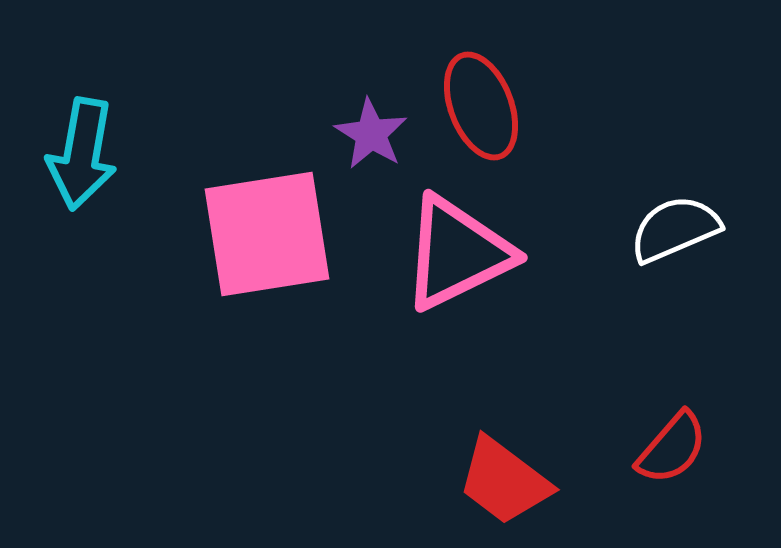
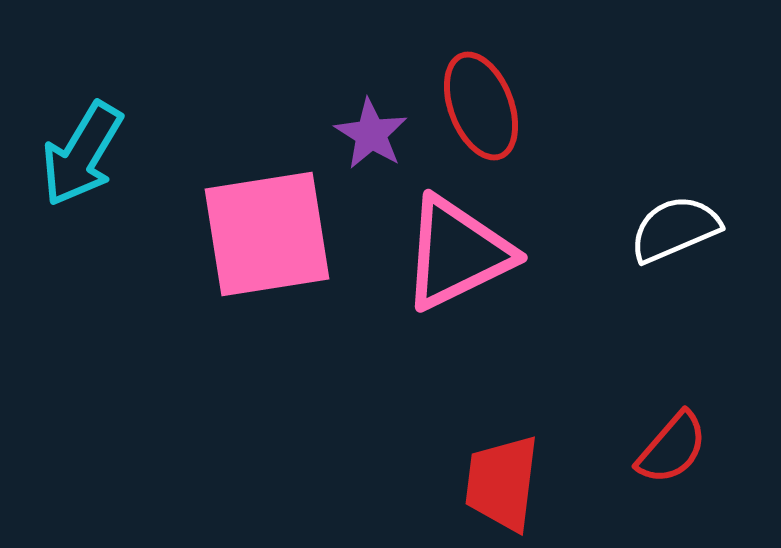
cyan arrow: rotated 21 degrees clockwise
red trapezoid: moved 2 px left, 2 px down; rotated 60 degrees clockwise
